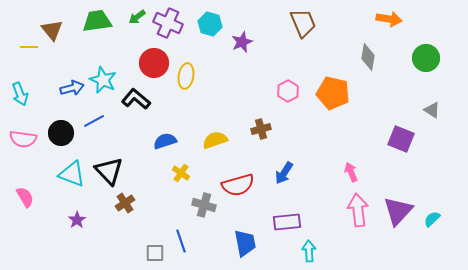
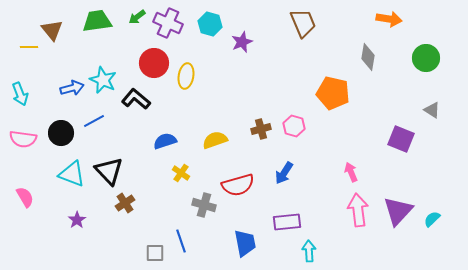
pink hexagon at (288, 91): moved 6 px right, 35 px down; rotated 15 degrees counterclockwise
